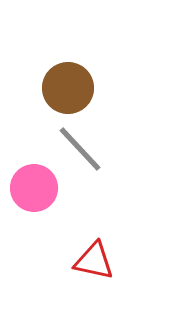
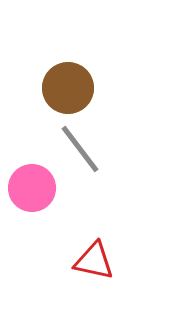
gray line: rotated 6 degrees clockwise
pink circle: moved 2 px left
